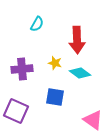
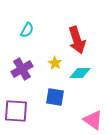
cyan semicircle: moved 10 px left, 6 px down
red arrow: rotated 16 degrees counterclockwise
yellow star: rotated 16 degrees clockwise
purple cross: rotated 25 degrees counterclockwise
cyan diamond: rotated 35 degrees counterclockwise
purple square: rotated 20 degrees counterclockwise
